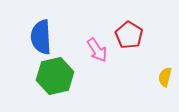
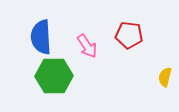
red pentagon: rotated 24 degrees counterclockwise
pink arrow: moved 10 px left, 4 px up
green hexagon: moved 1 px left; rotated 12 degrees clockwise
